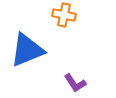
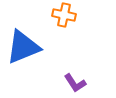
blue triangle: moved 4 px left, 3 px up
